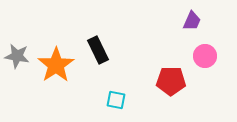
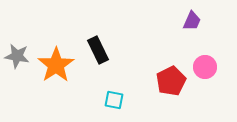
pink circle: moved 11 px down
red pentagon: rotated 28 degrees counterclockwise
cyan square: moved 2 px left
